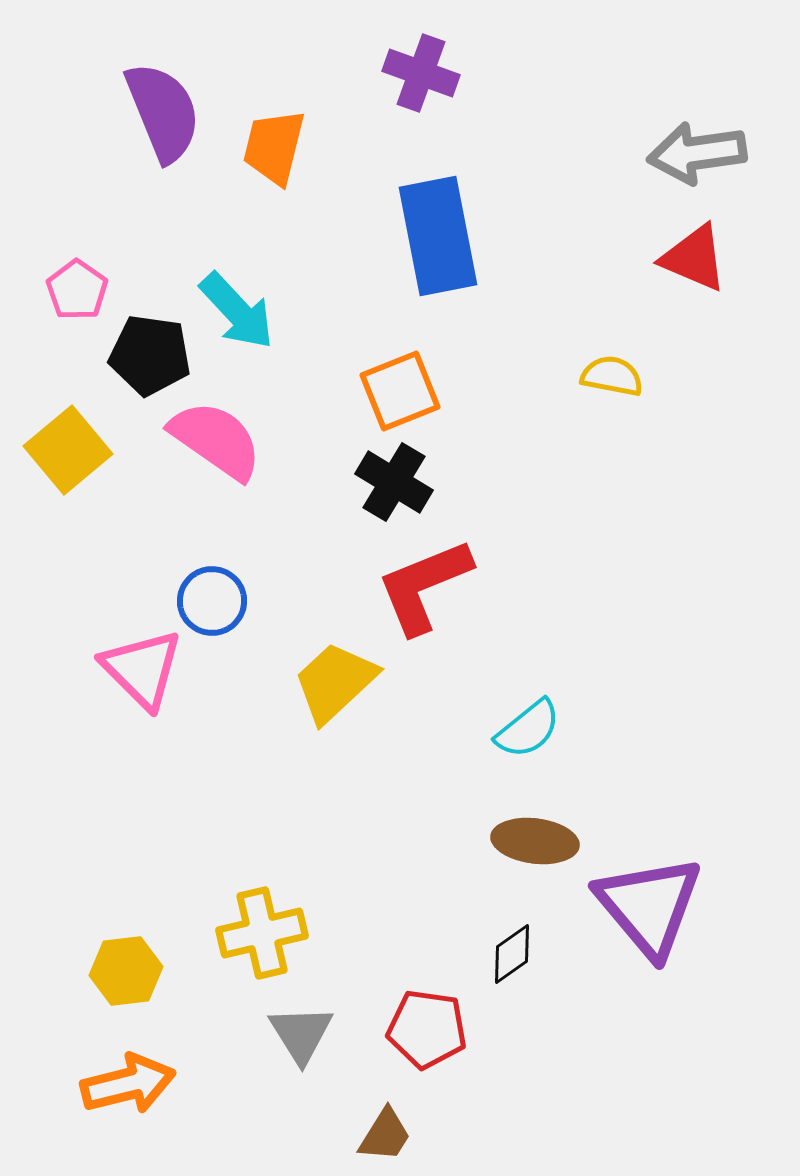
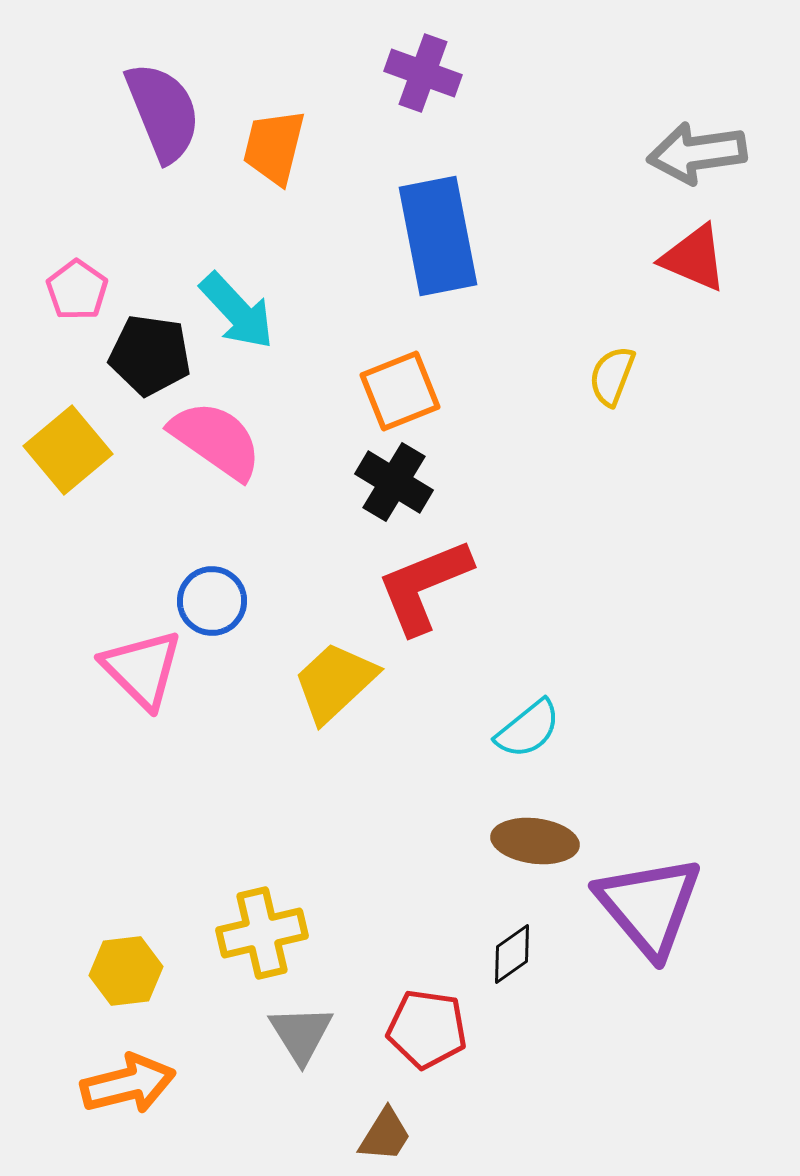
purple cross: moved 2 px right
yellow semicircle: rotated 80 degrees counterclockwise
